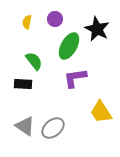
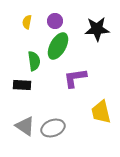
purple circle: moved 2 px down
black star: rotated 30 degrees counterclockwise
green ellipse: moved 11 px left
green semicircle: rotated 30 degrees clockwise
black rectangle: moved 1 px left, 1 px down
yellow trapezoid: rotated 20 degrees clockwise
gray ellipse: rotated 20 degrees clockwise
